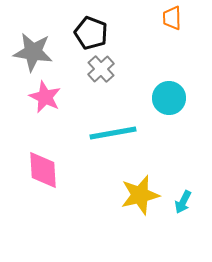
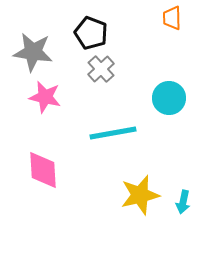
pink star: rotated 12 degrees counterclockwise
cyan arrow: rotated 15 degrees counterclockwise
